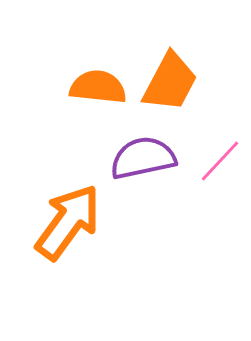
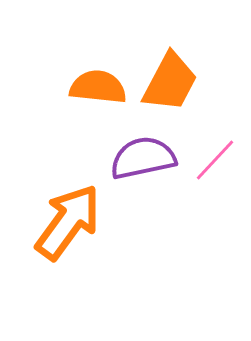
pink line: moved 5 px left, 1 px up
